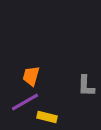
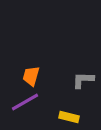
gray L-shape: moved 3 px left, 6 px up; rotated 90 degrees clockwise
yellow rectangle: moved 22 px right
